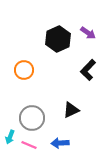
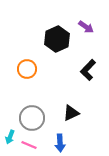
purple arrow: moved 2 px left, 6 px up
black hexagon: moved 1 px left
orange circle: moved 3 px right, 1 px up
black triangle: moved 3 px down
blue arrow: rotated 90 degrees counterclockwise
